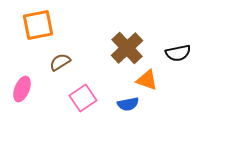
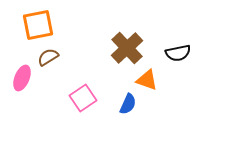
brown semicircle: moved 12 px left, 5 px up
pink ellipse: moved 11 px up
blue semicircle: rotated 55 degrees counterclockwise
